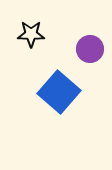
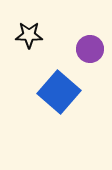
black star: moved 2 px left, 1 px down
